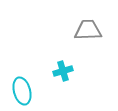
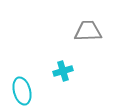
gray trapezoid: moved 1 px down
